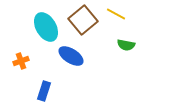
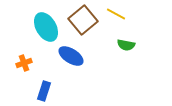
orange cross: moved 3 px right, 2 px down
